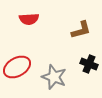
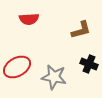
gray star: rotated 10 degrees counterclockwise
